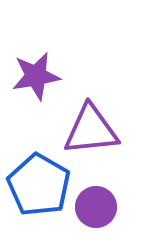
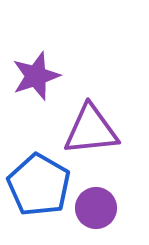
purple star: rotated 9 degrees counterclockwise
purple circle: moved 1 px down
